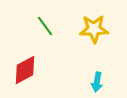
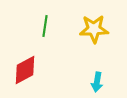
green line: rotated 45 degrees clockwise
